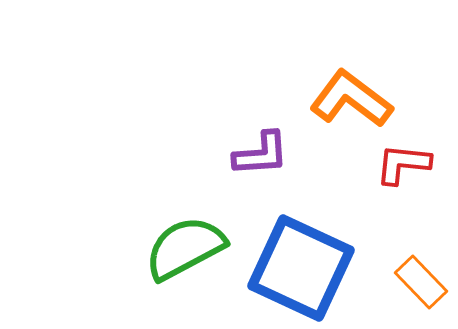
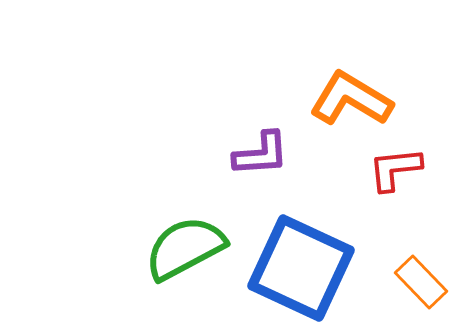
orange L-shape: rotated 6 degrees counterclockwise
red L-shape: moved 8 px left, 5 px down; rotated 12 degrees counterclockwise
